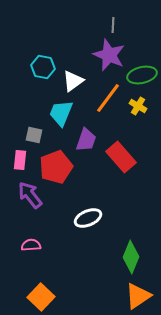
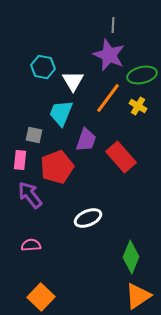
white triangle: rotated 25 degrees counterclockwise
red pentagon: moved 1 px right
